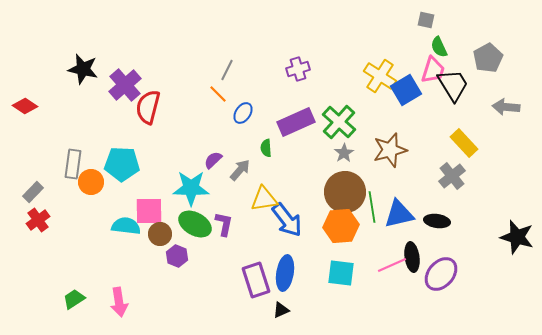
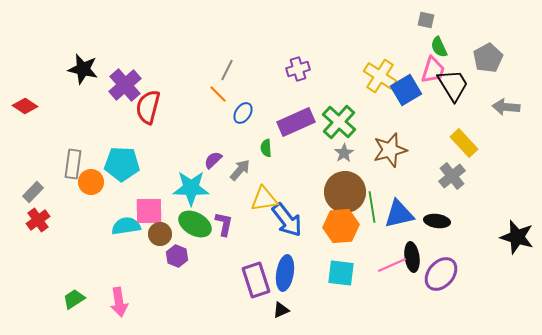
cyan semicircle at (126, 226): rotated 16 degrees counterclockwise
